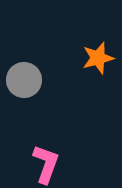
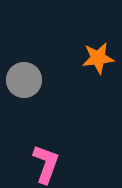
orange star: rotated 8 degrees clockwise
